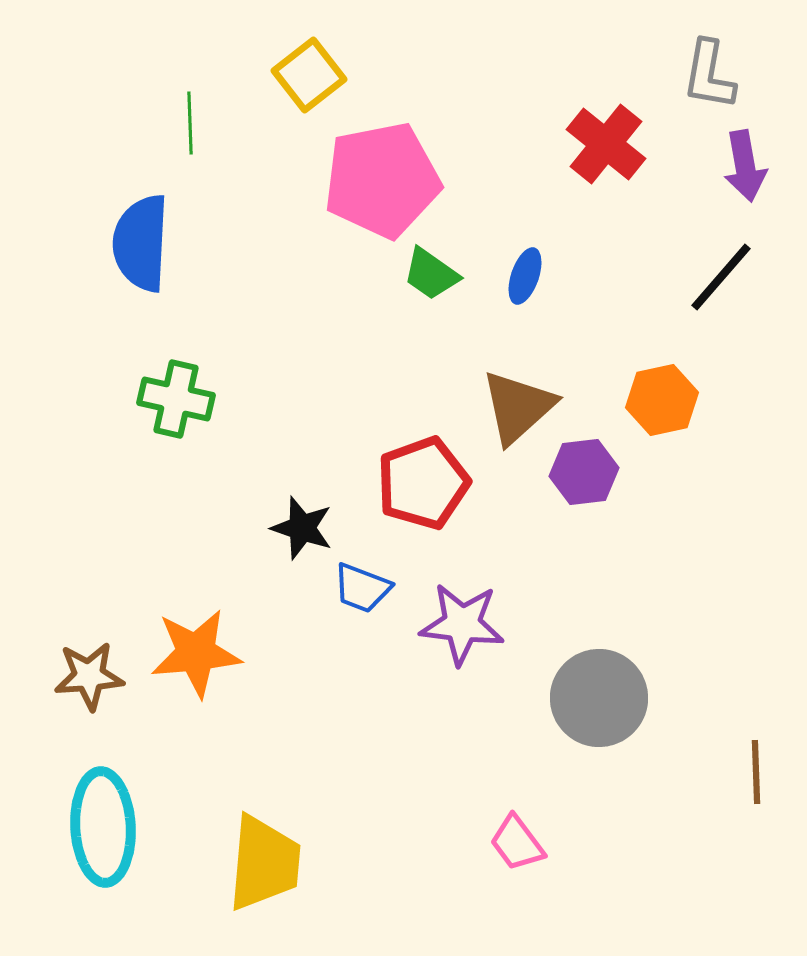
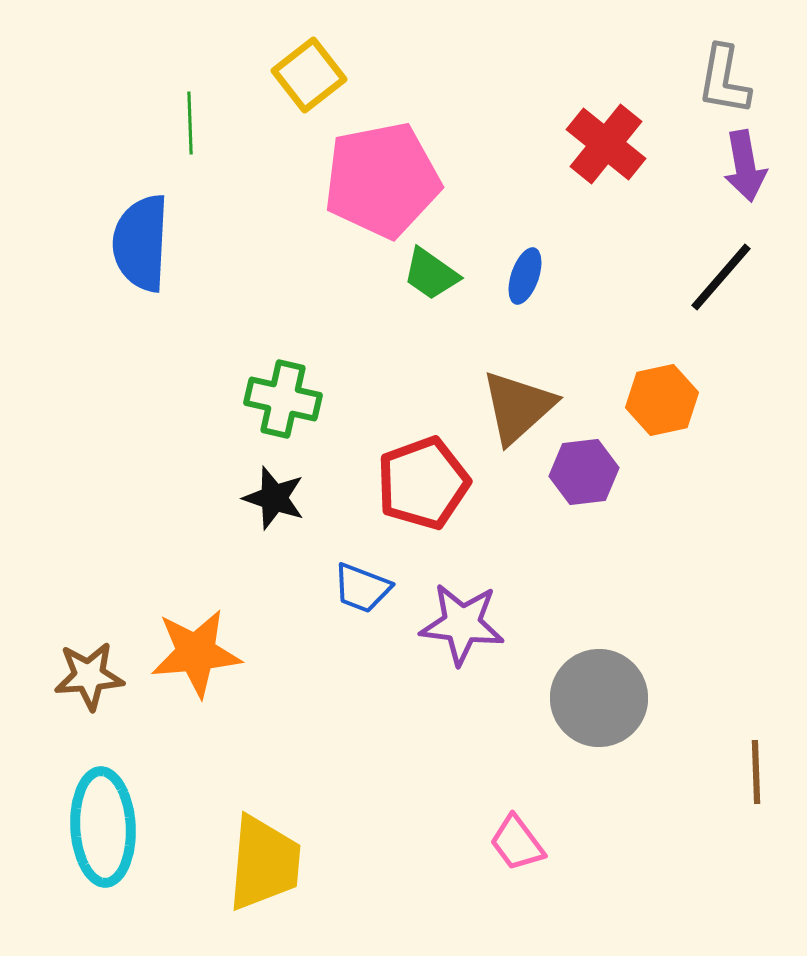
gray L-shape: moved 15 px right, 5 px down
green cross: moved 107 px right
black star: moved 28 px left, 30 px up
